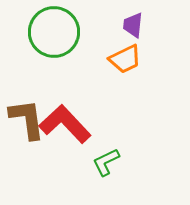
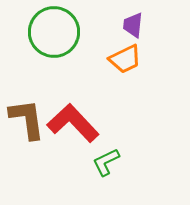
red L-shape: moved 8 px right, 1 px up
